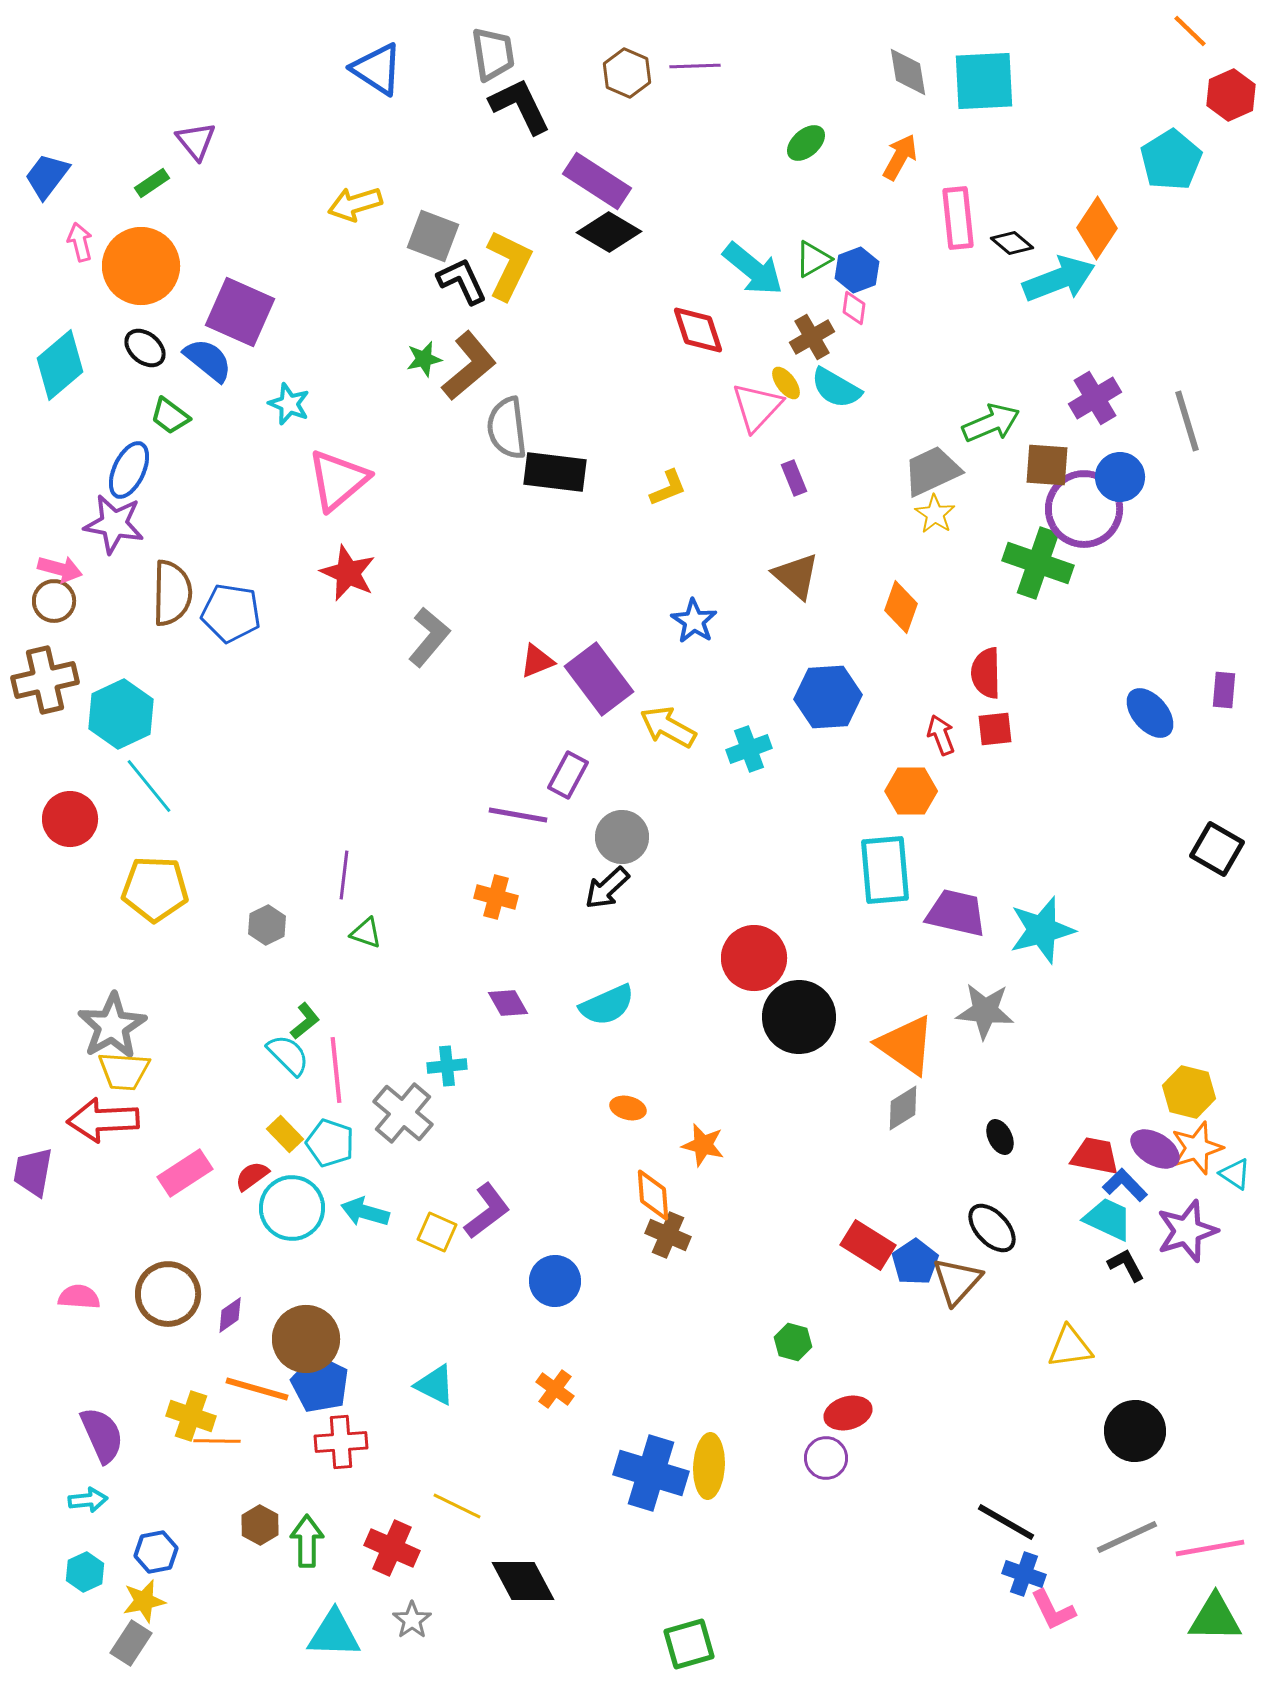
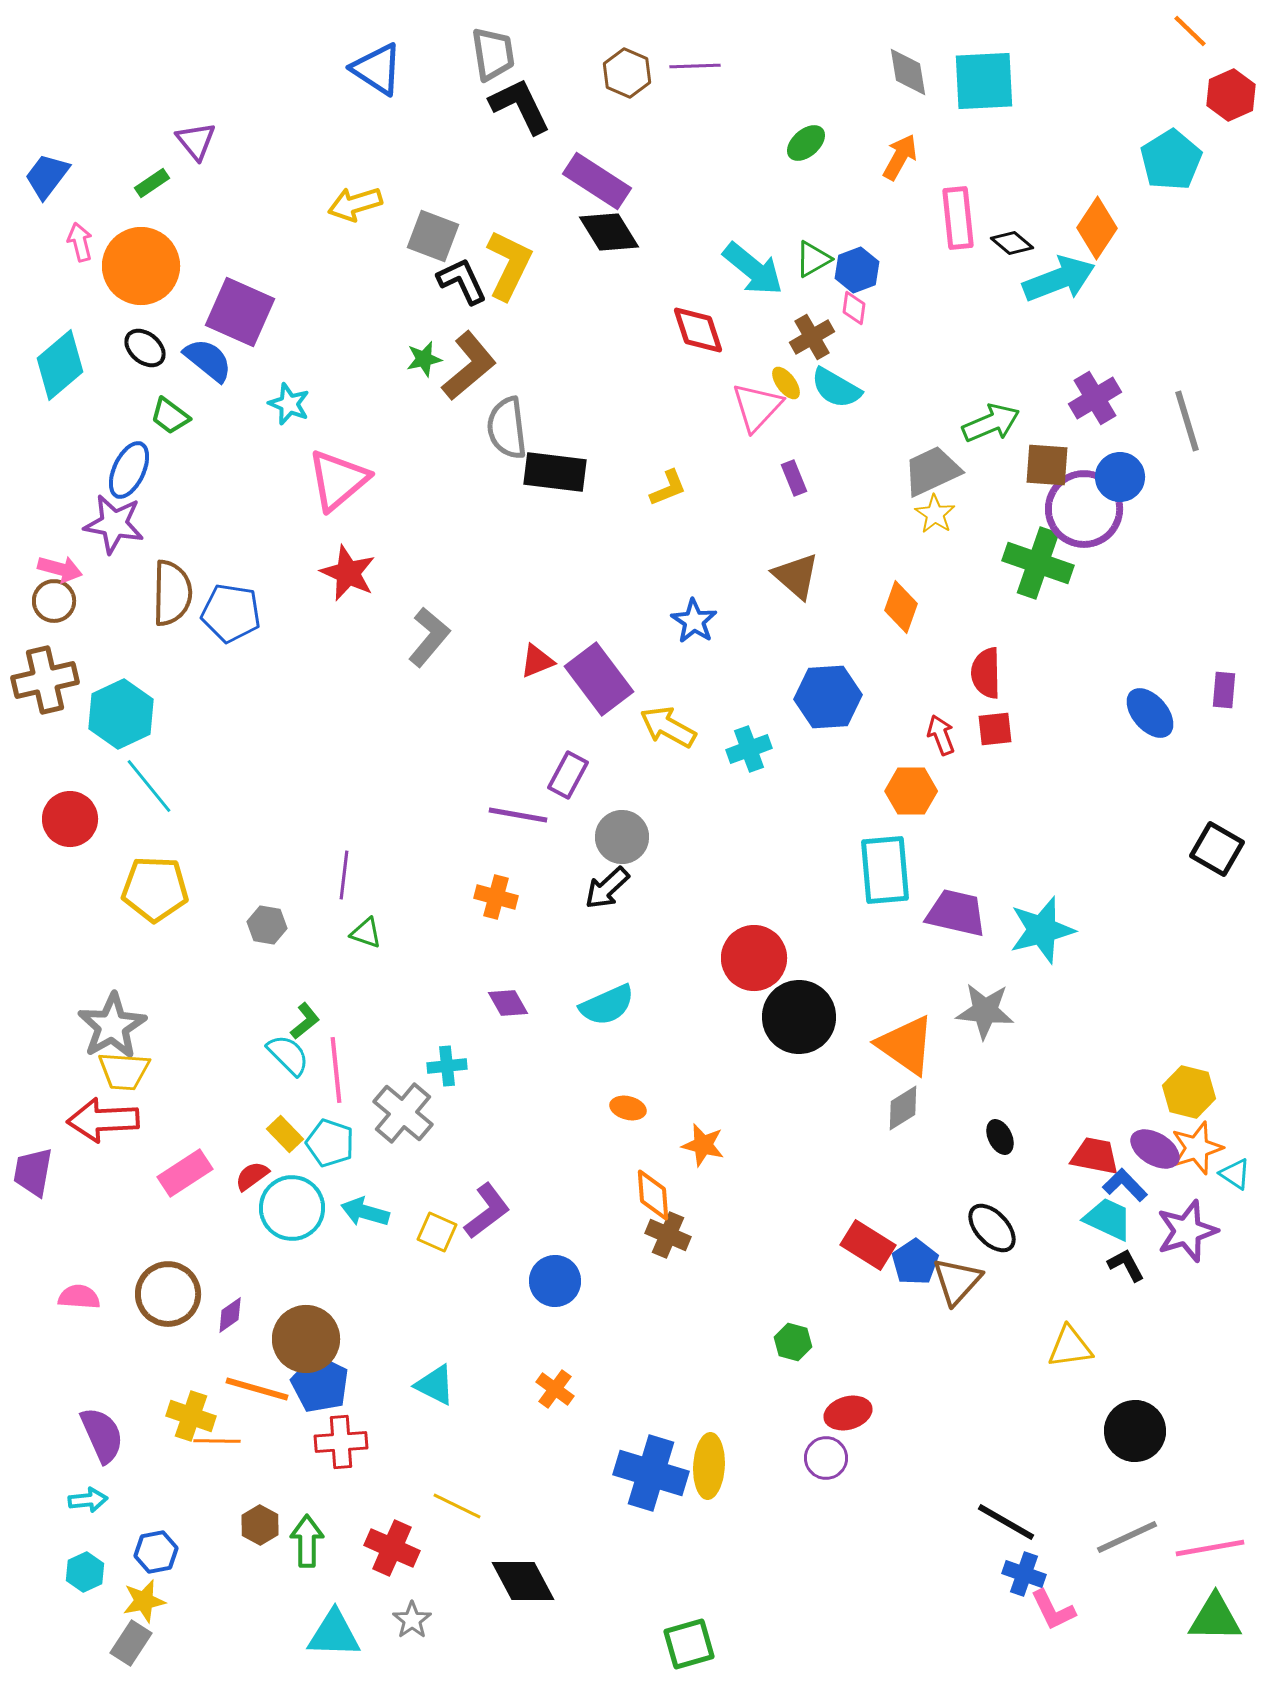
black diamond at (609, 232): rotated 28 degrees clockwise
gray hexagon at (267, 925): rotated 24 degrees counterclockwise
